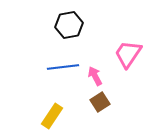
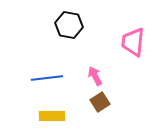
black hexagon: rotated 20 degrees clockwise
pink trapezoid: moved 5 px right, 12 px up; rotated 28 degrees counterclockwise
blue line: moved 16 px left, 11 px down
yellow rectangle: rotated 55 degrees clockwise
